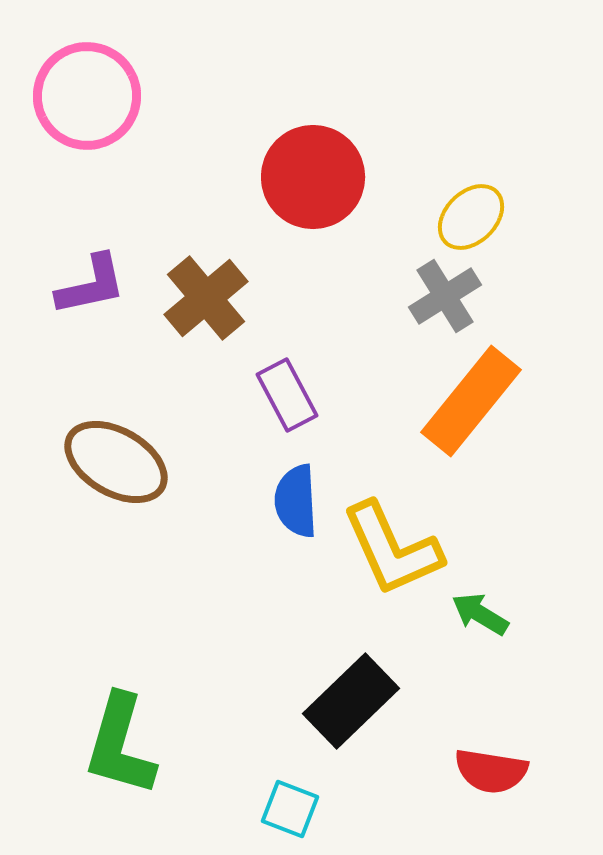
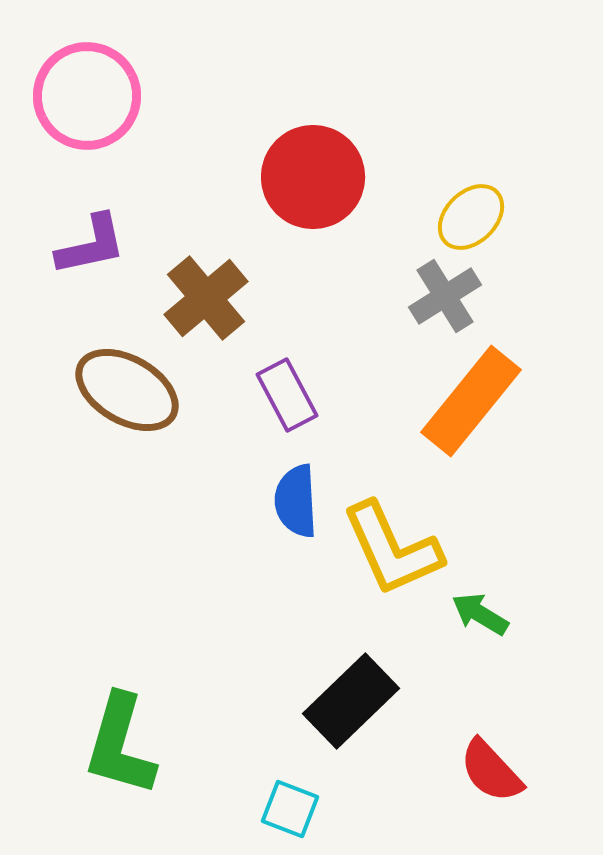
purple L-shape: moved 40 px up
brown ellipse: moved 11 px right, 72 px up
red semicircle: rotated 38 degrees clockwise
